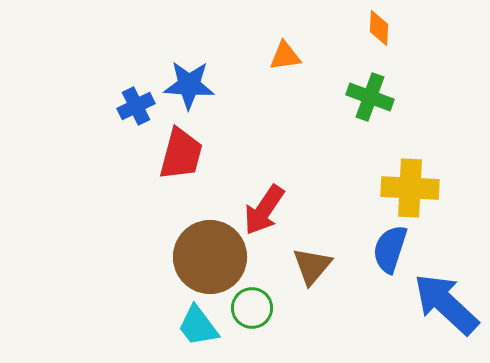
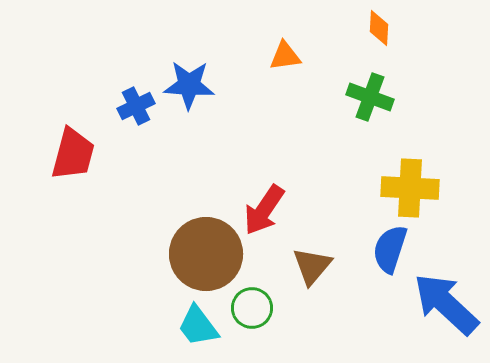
red trapezoid: moved 108 px left
brown circle: moved 4 px left, 3 px up
